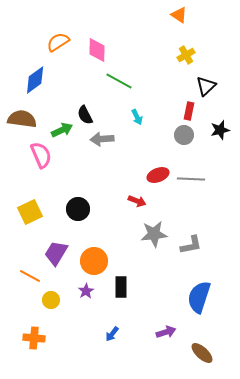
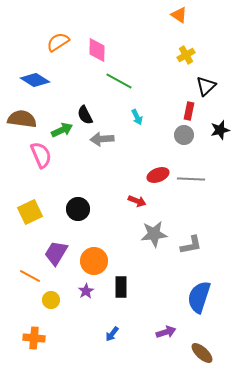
blue diamond: rotated 68 degrees clockwise
